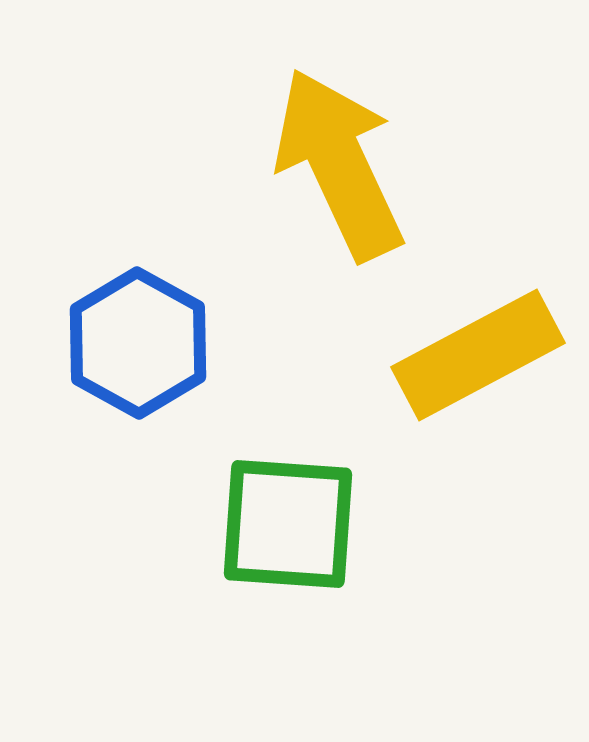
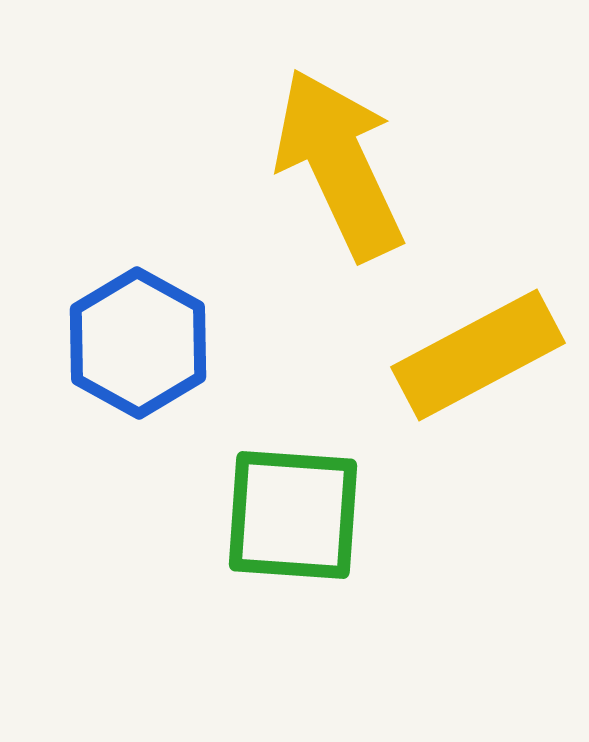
green square: moved 5 px right, 9 px up
